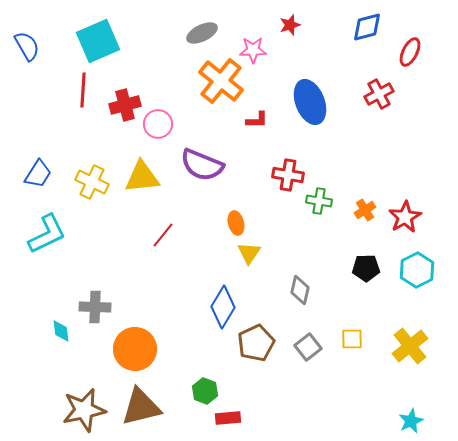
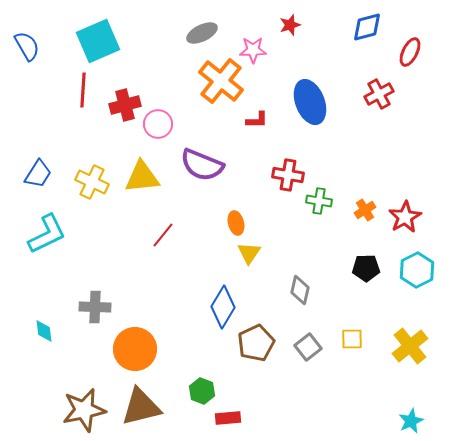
cyan diamond at (61, 331): moved 17 px left
green hexagon at (205, 391): moved 3 px left
